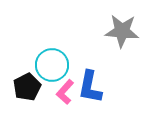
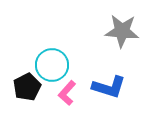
blue L-shape: moved 19 px right; rotated 84 degrees counterclockwise
pink L-shape: moved 2 px right, 1 px down
